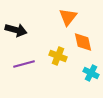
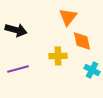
orange diamond: moved 1 px left, 1 px up
yellow cross: rotated 24 degrees counterclockwise
purple line: moved 6 px left, 5 px down
cyan cross: moved 1 px right, 3 px up
